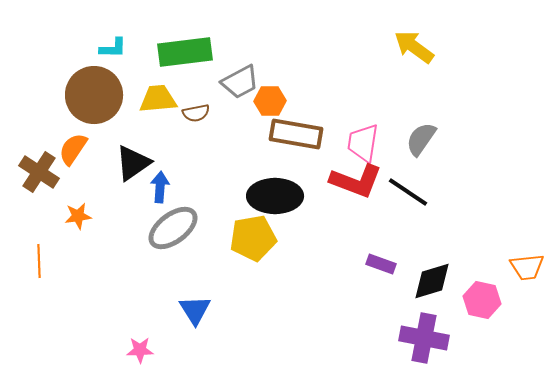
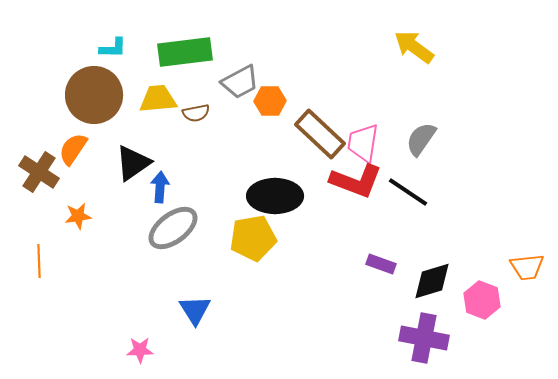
brown rectangle: moved 24 px right; rotated 33 degrees clockwise
pink hexagon: rotated 9 degrees clockwise
